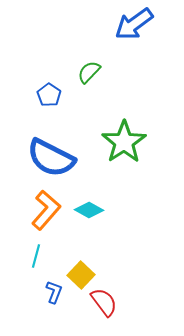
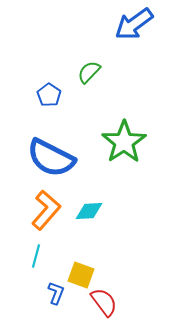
cyan diamond: moved 1 px down; rotated 32 degrees counterclockwise
yellow square: rotated 24 degrees counterclockwise
blue L-shape: moved 2 px right, 1 px down
